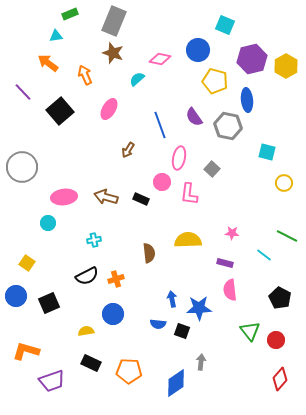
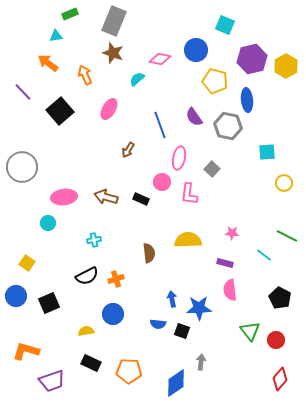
blue circle at (198, 50): moved 2 px left
cyan square at (267, 152): rotated 18 degrees counterclockwise
